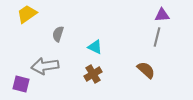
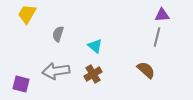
yellow trapezoid: rotated 25 degrees counterclockwise
cyan triangle: moved 1 px up; rotated 14 degrees clockwise
gray arrow: moved 11 px right, 5 px down
